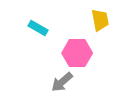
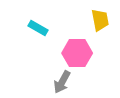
gray arrow: rotated 20 degrees counterclockwise
